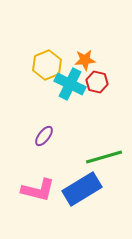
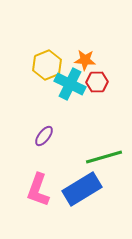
orange star: rotated 10 degrees clockwise
red hexagon: rotated 15 degrees counterclockwise
pink L-shape: rotated 96 degrees clockwise
